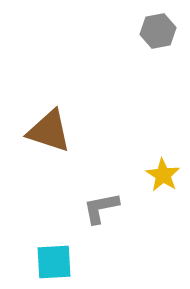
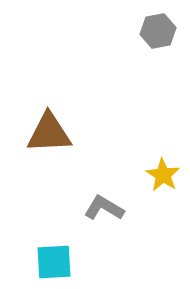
brown triangle: moved 2 px down; rotated 21 degrees counterclockwise
gray L-shape: moved 3 px right; rotated 42 degrees clockwise
